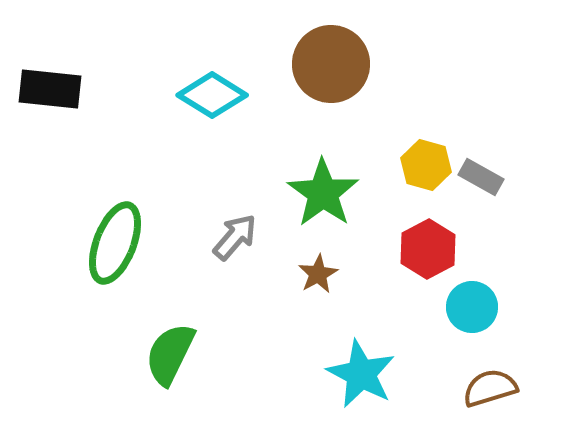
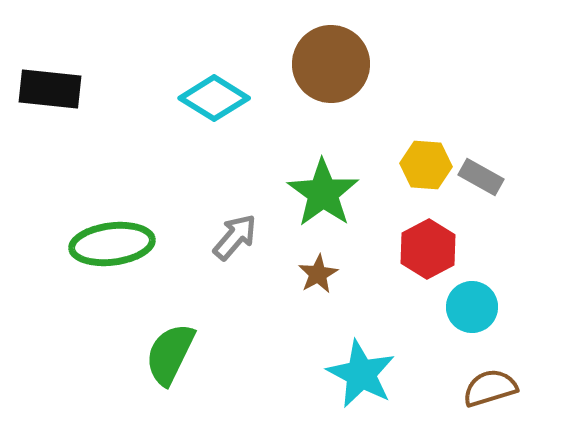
cyan diamond: moved 2 px right, 3 px down
yellow hexagon: rotated 12 degrees counterclockwise
green ellipse: moved 3 px left, 1 px down; rotated 62 degrees clockwise
